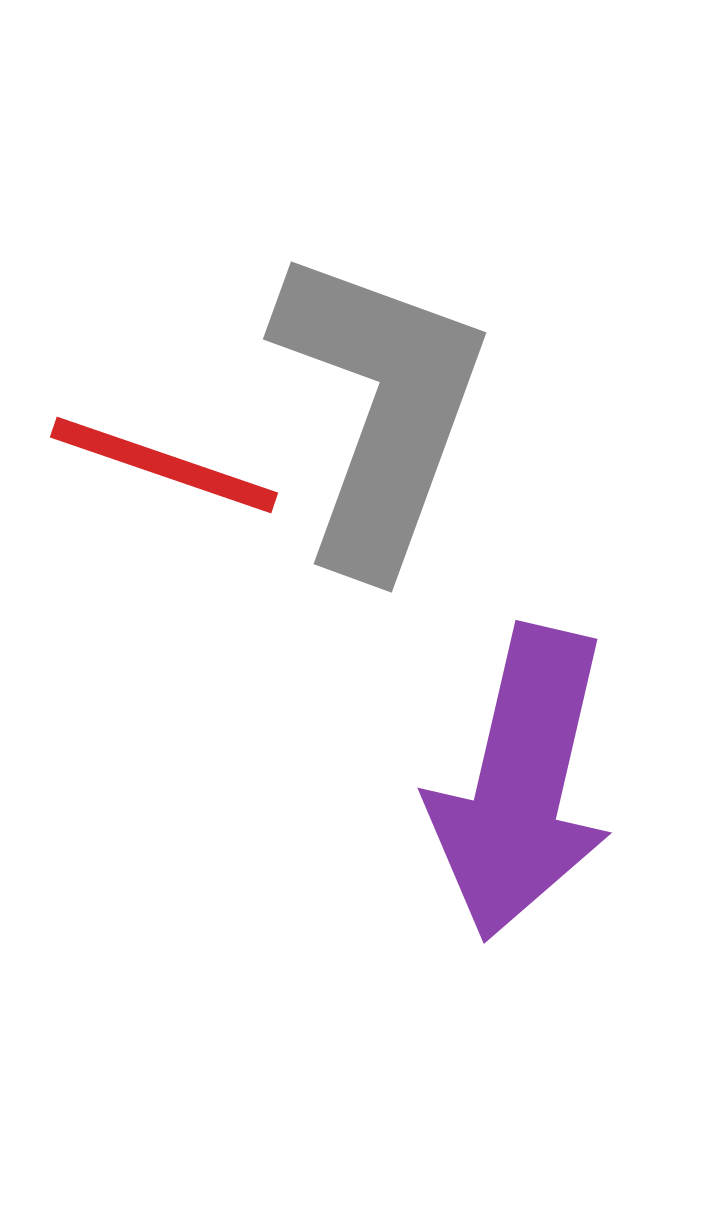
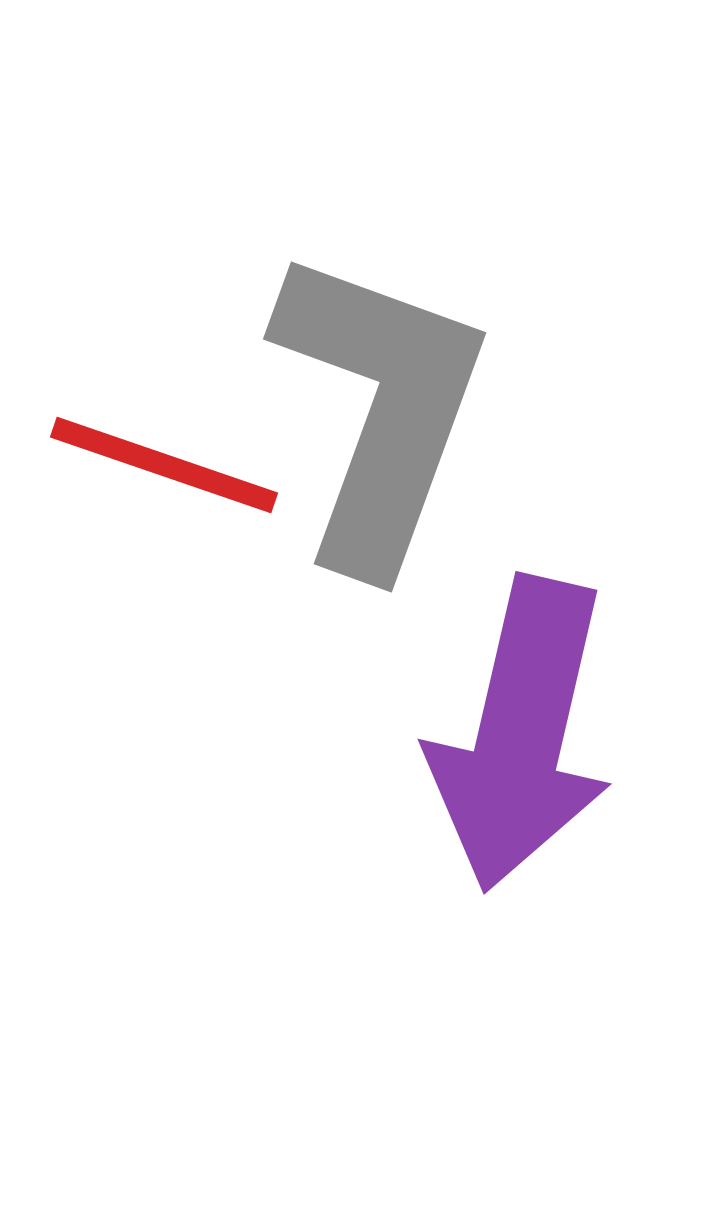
purple arrow: moved 49 px up
